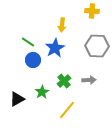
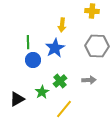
green line: rotated 56 degrees clockwise
green cross: moved 4 px left
yellow line: moved 3 px left, 1 px up
